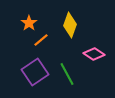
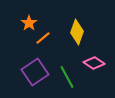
yellow diamond: moved 7 px right, 7 px down
orange line: moved 2 px right, 2 px up
pink diamond: moved 9 px down
green line: moved 3 px down
